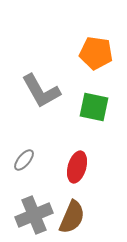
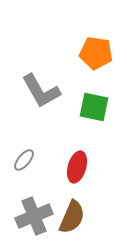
gray cross: moved 1 px down
